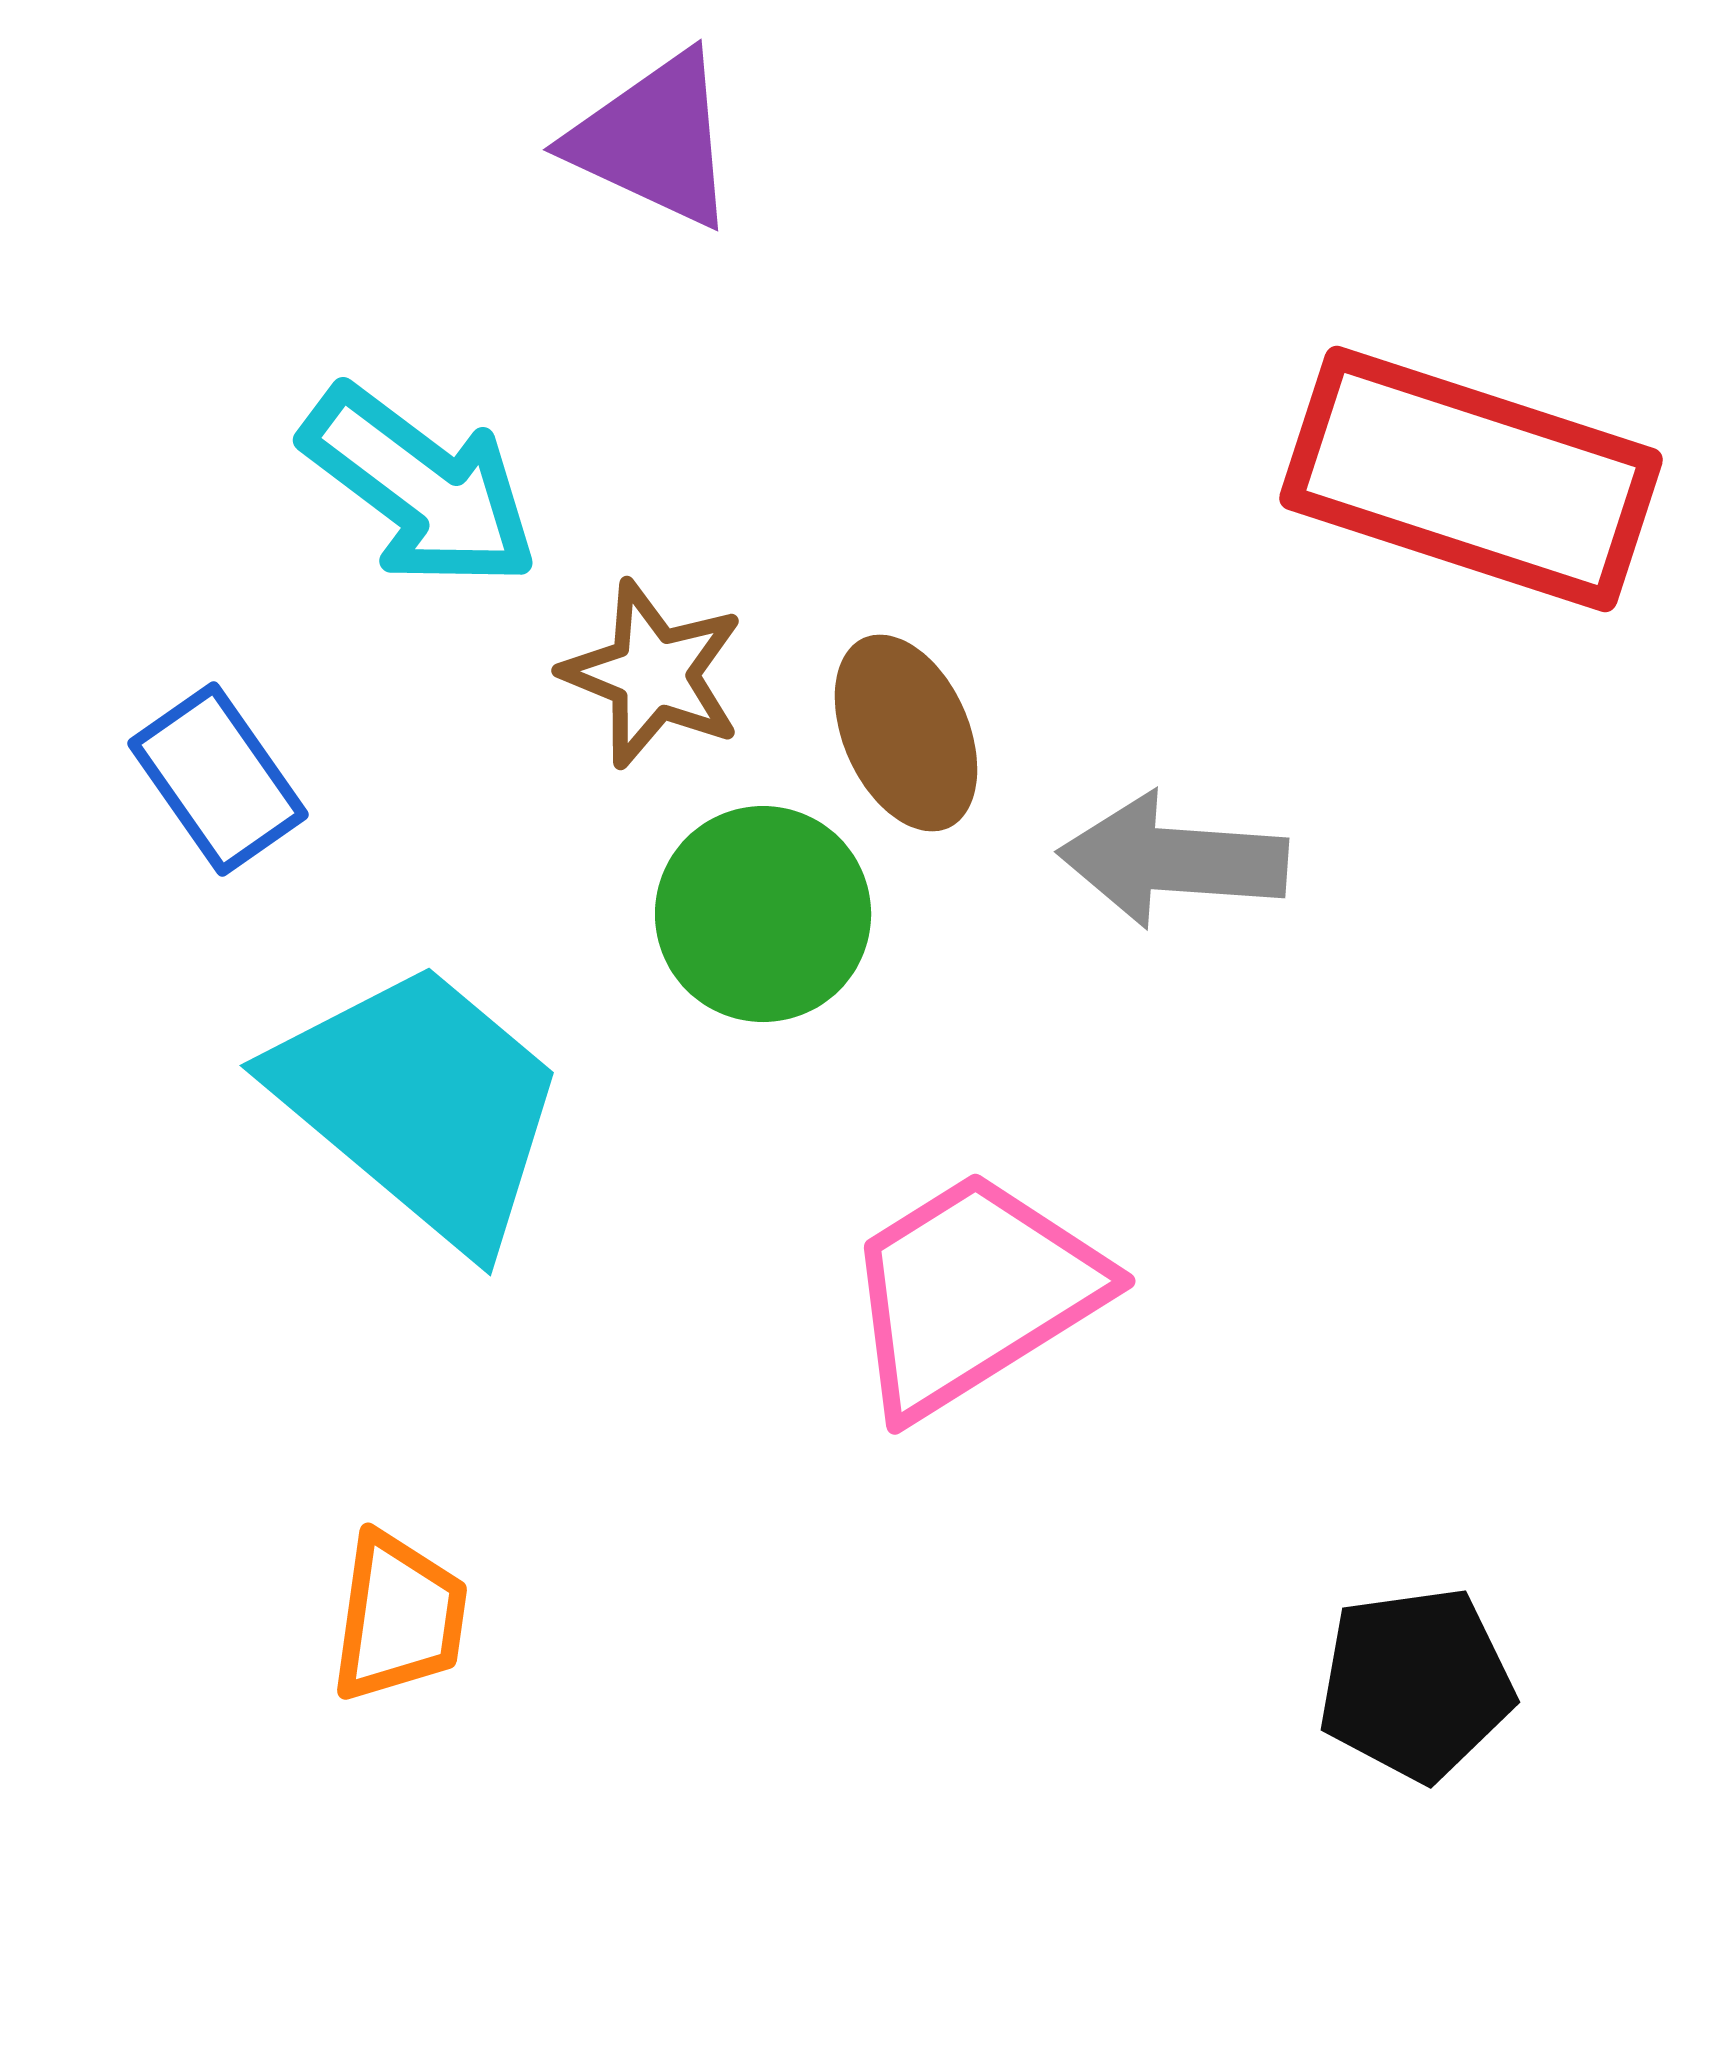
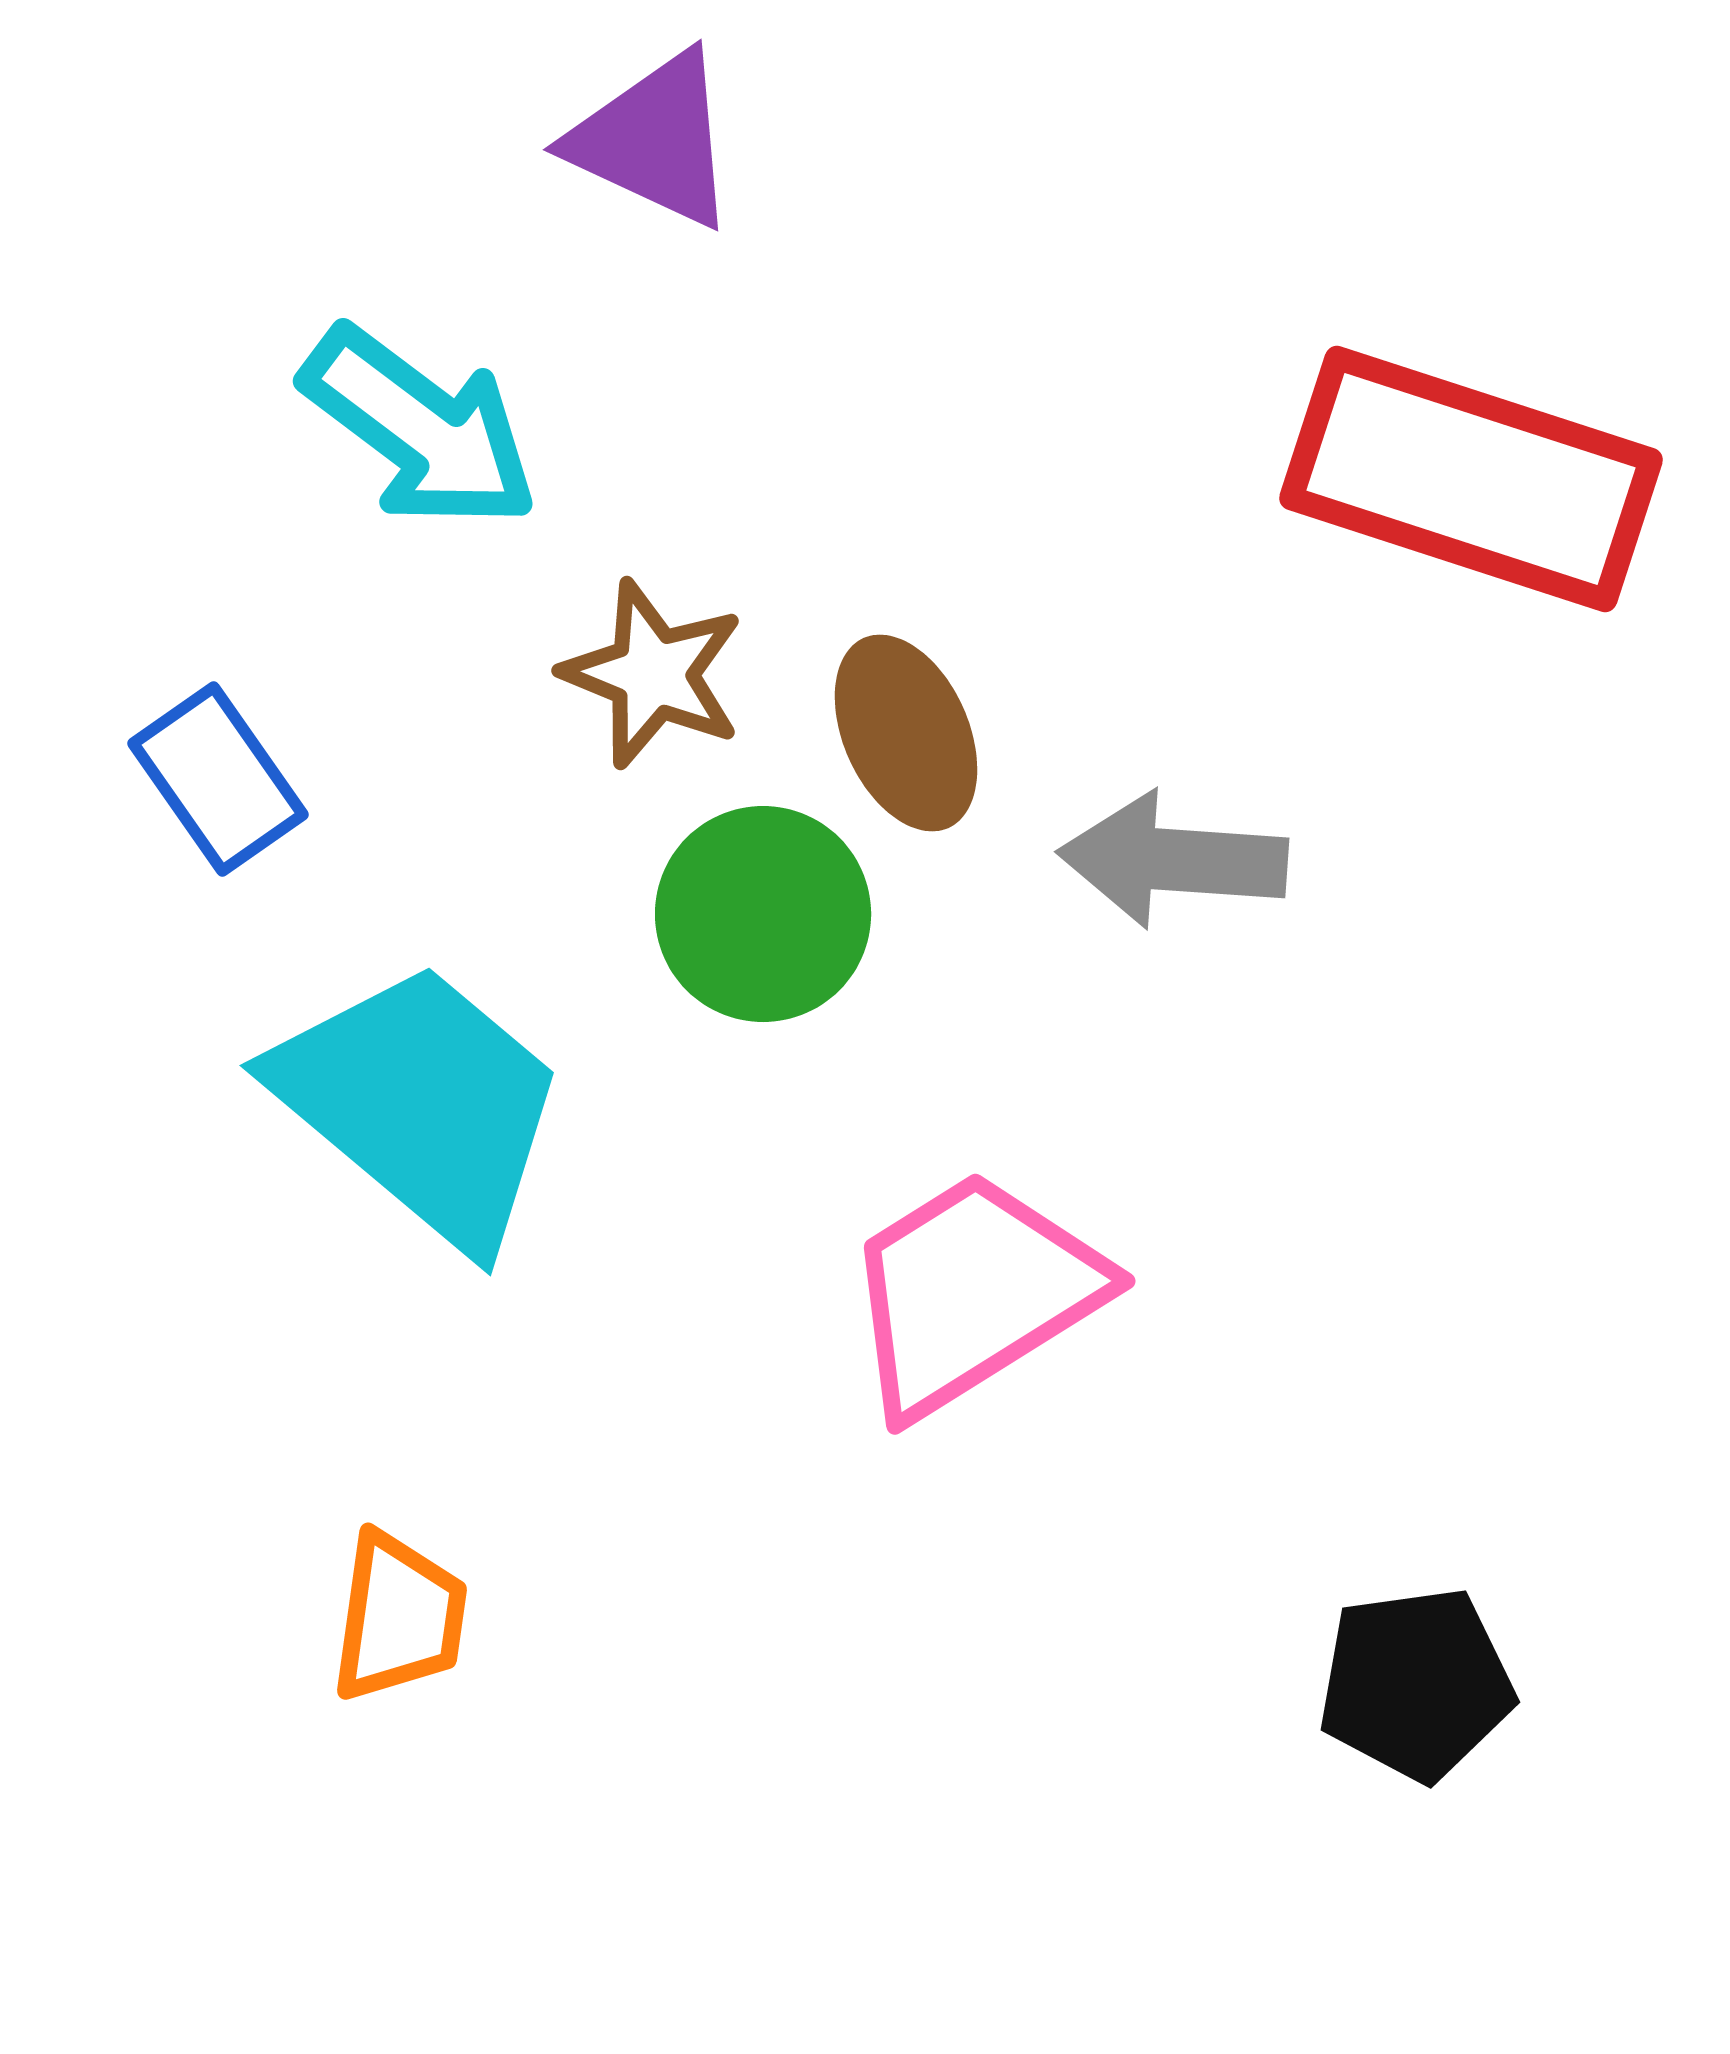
cyan arrow: moved 59 px up
